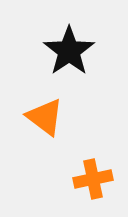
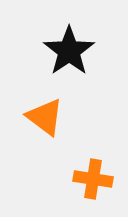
orange cross: rotated 21 degrees clockwise
